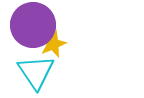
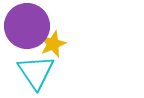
purple circle: moved 6 px left, 1 px down
